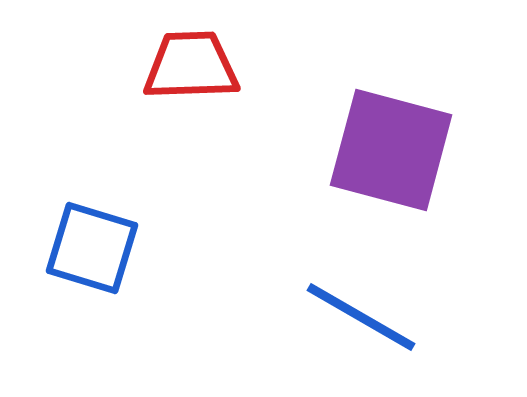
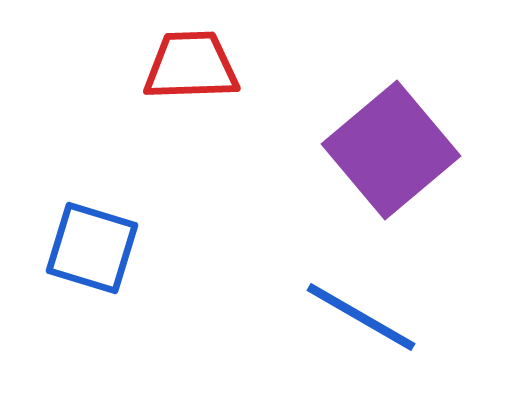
purple square: rotated 35 degrees clockwise
